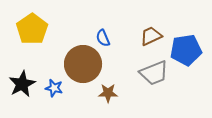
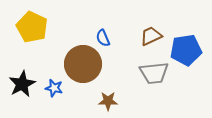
yellow pentagon: moved 2 px up; rotated 12 degrees counterclockwise
gray trapezoid: rotated 16 degrees clockwise
brown star: moved 8 px down
